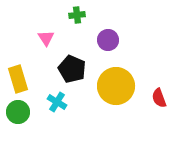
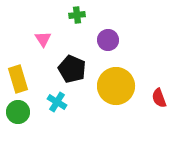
pink triangle: moved 3 px left, 1 px down
